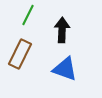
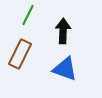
black arrow: moved 1 px right, 1 px down
